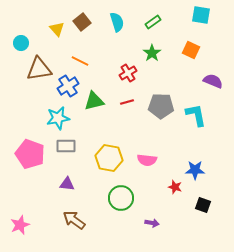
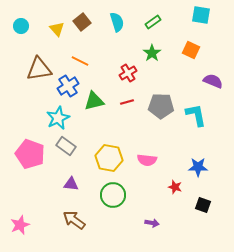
cyan circle: moved 17 px up
cyan star: rotated 15 degrees counterclockwise
gray rectangle: rotated 36 degrees clockwise
blue star: moved 3 px right, 3 px up
purple triangle: moved 4 px right
green circle: moved 8 px left, 3 px up
